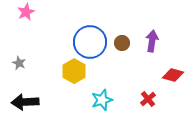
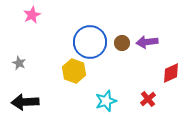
pink star: moved 6 px right, 3 px down
purple arrow: moved 5 px left, 1 px down; rotated 105 degrees counterclockwise
yellow hexagon: rotated 10 degrees counterclockwise
red diamond: moved 2 px left, 2 px up; rotated 40 degrees counterclockwise
cyan star: moved 4 px right, 1 px down
